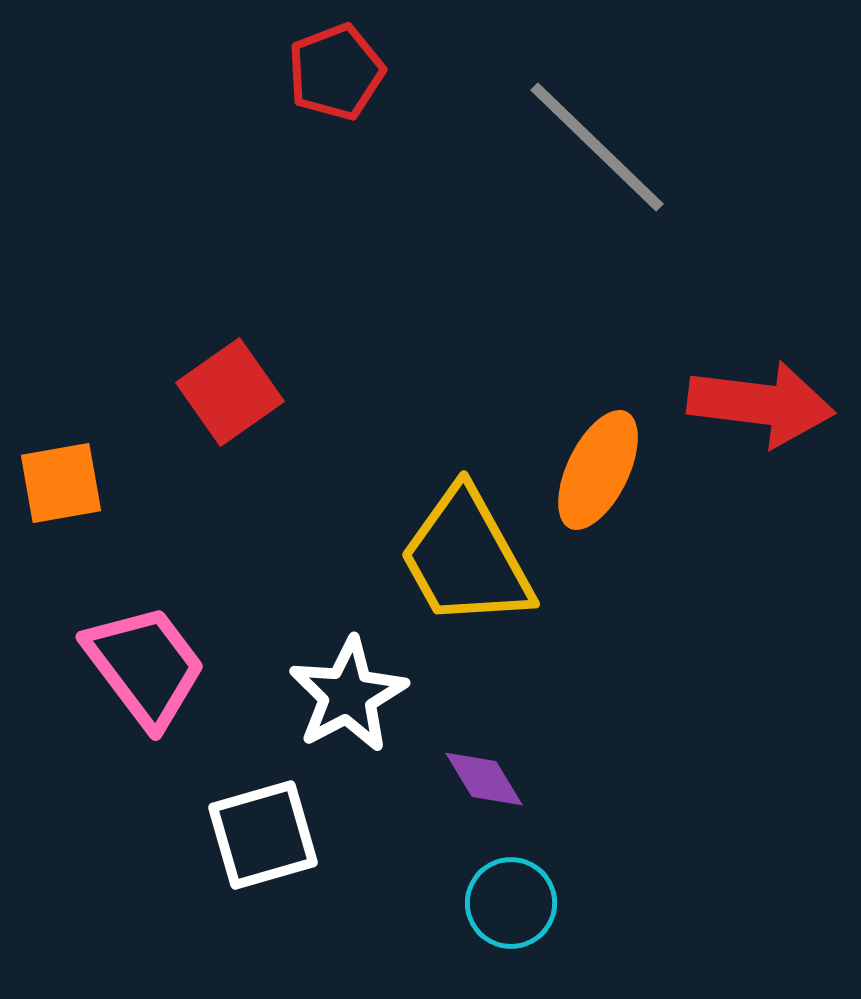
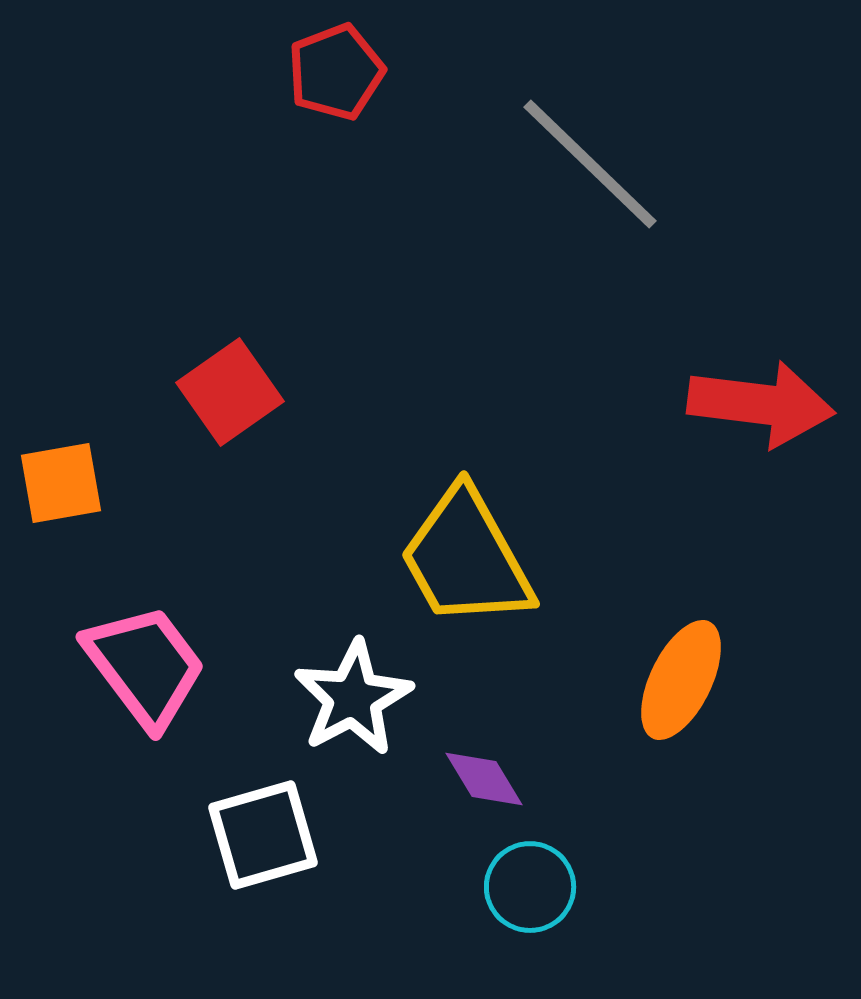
gray line: moved 7 px left, 17 px down
orange ellipse: moved 83 px right, 210 px down
white star: moved 5 px right, 3 px down
cyan circle: moved 19 px right, 16 px up
